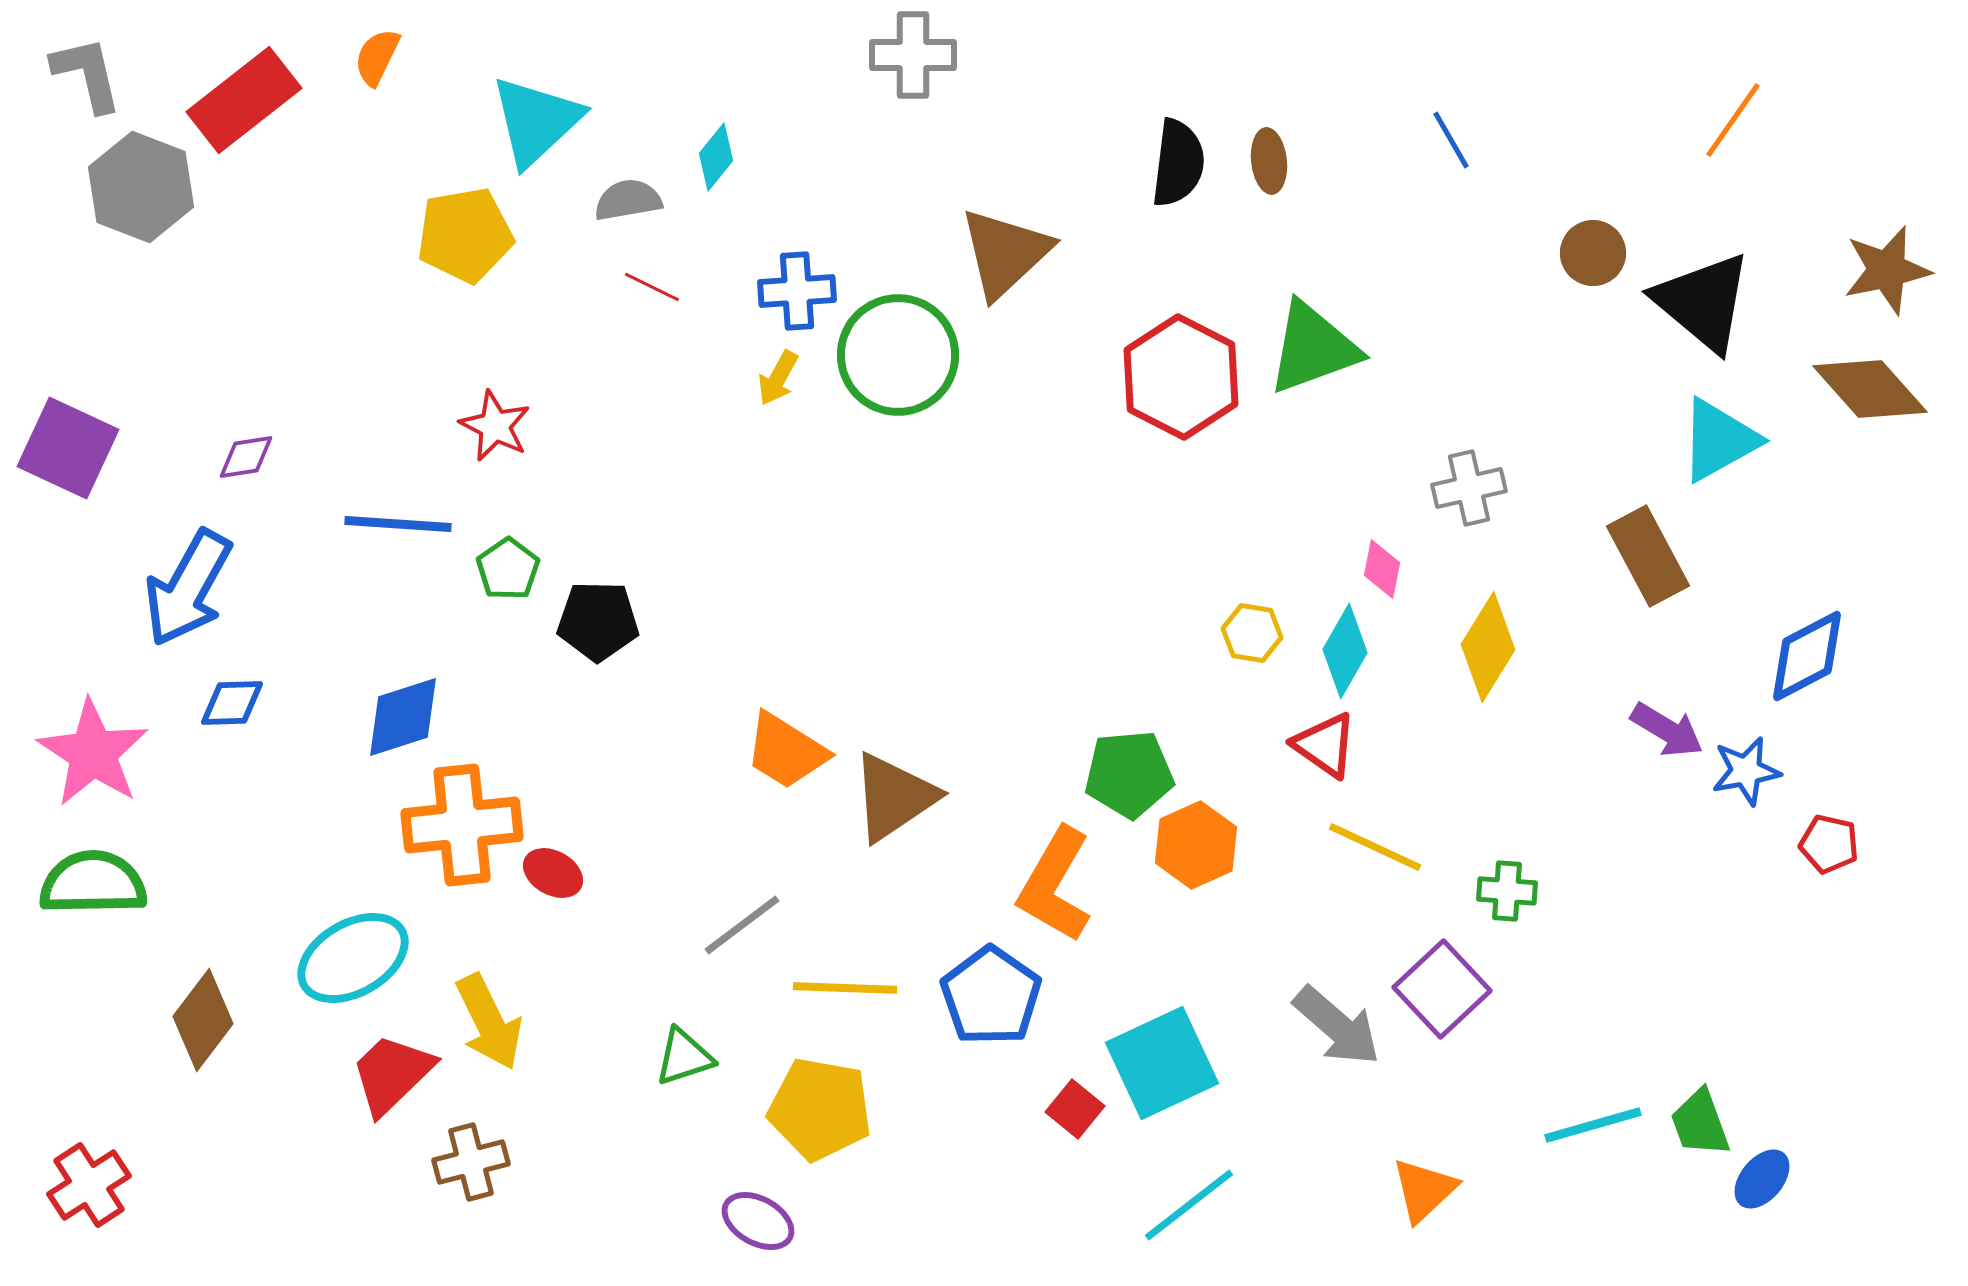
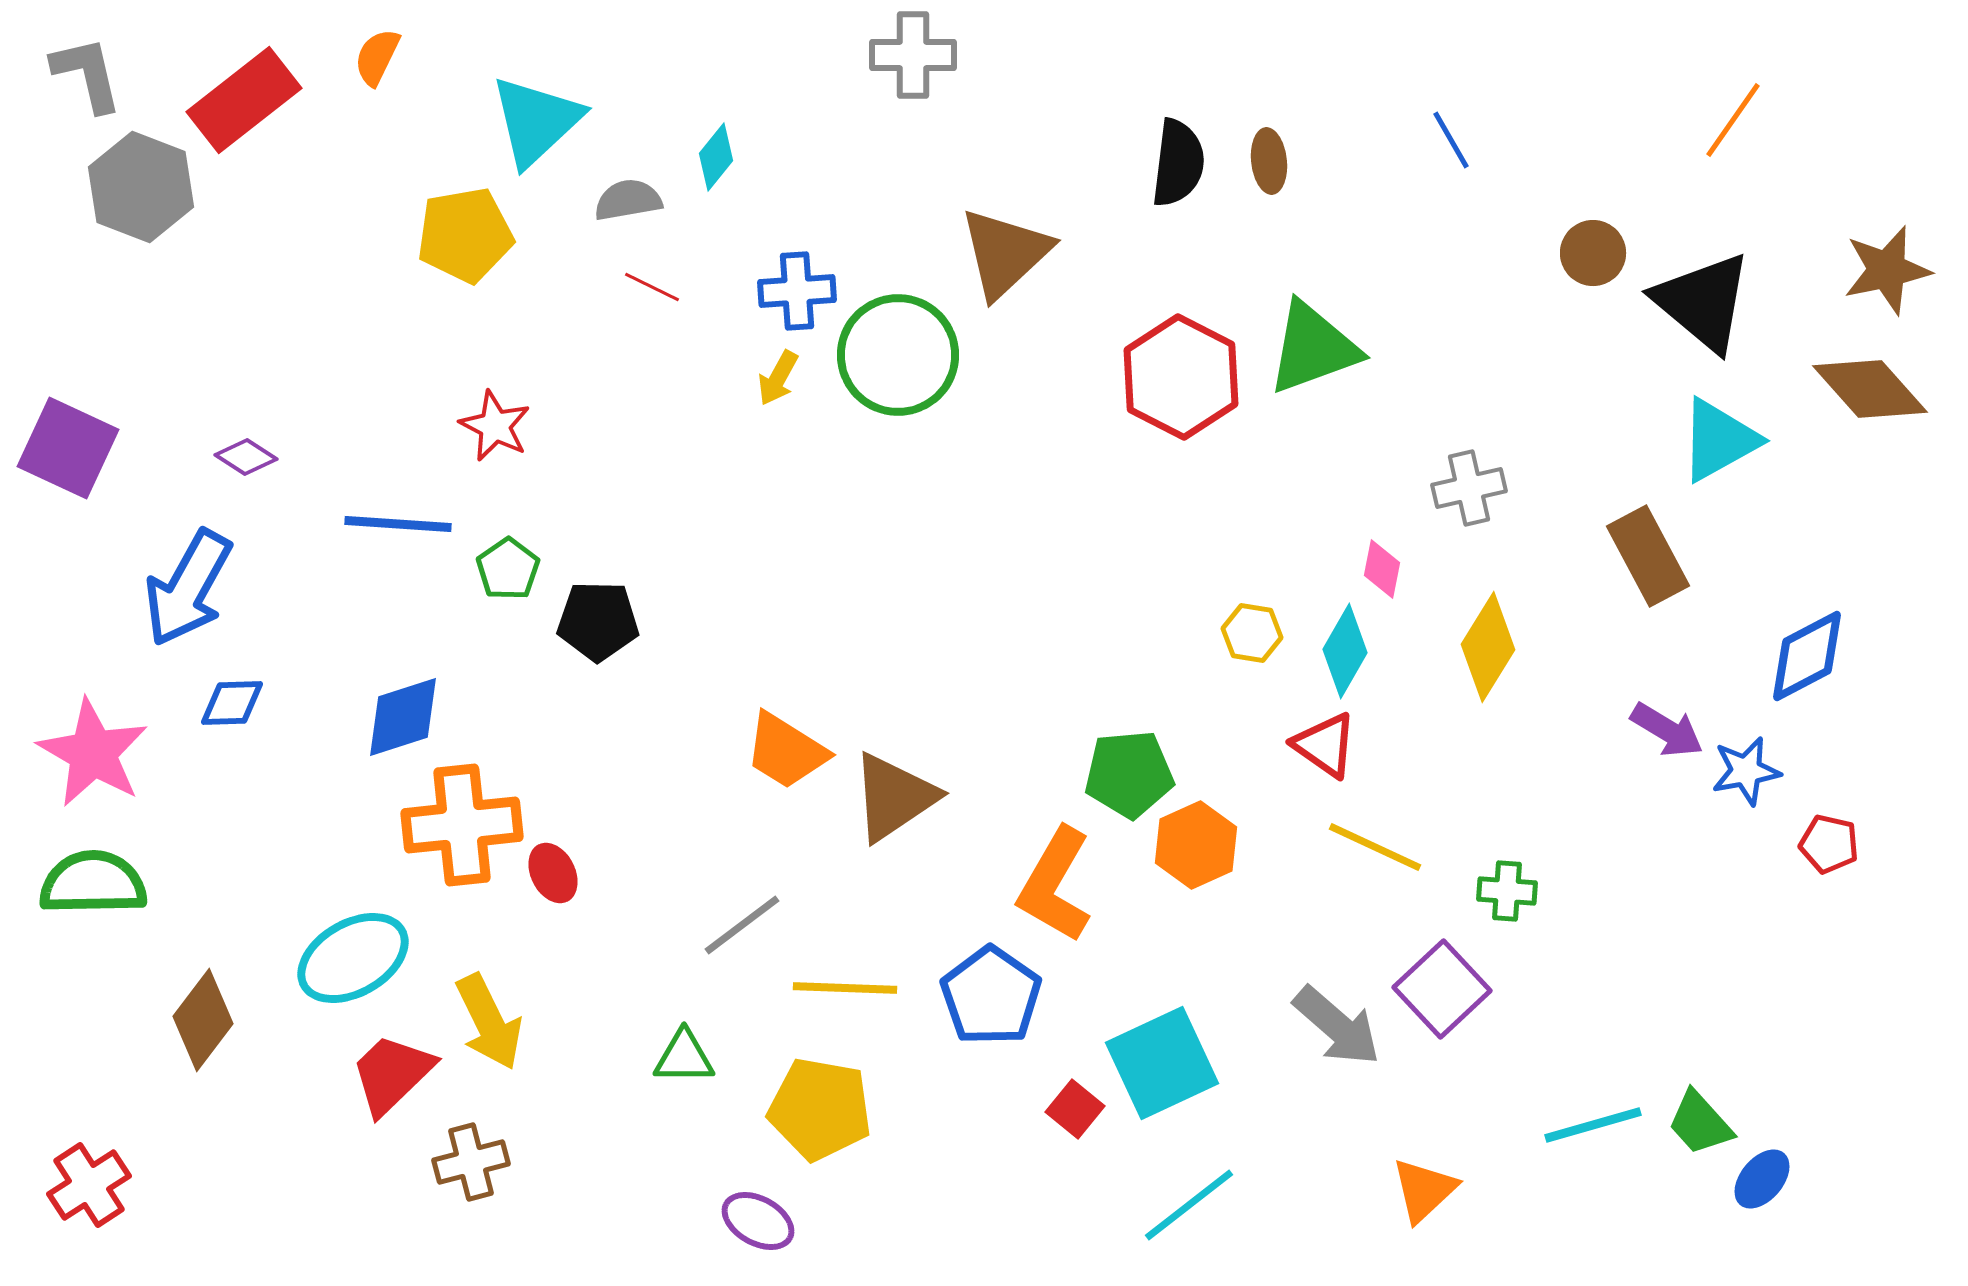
purple diamond at (246, 457): rotated 42 degrees clockwise
pink star at (93, 753): rotated 3 degrees counterclockwise
red ellipse at (553, 873): rotated 34 degrees clockwise
green triangle at (684, 1057): rotated 18 degrees clockwise
green trapezoid at (1700, 1123): rotated 22 degrees counterclockwise
